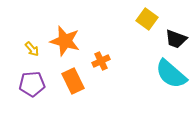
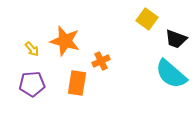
orange rectangle: moved 4 px right, 2 px down; rotated 35 degrees clockwise
